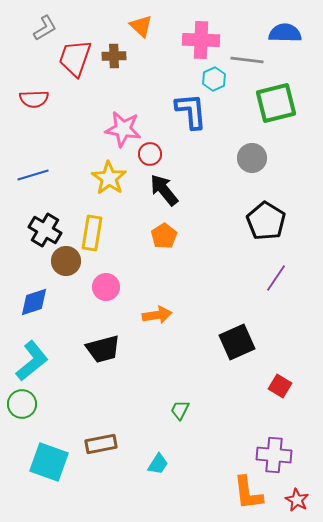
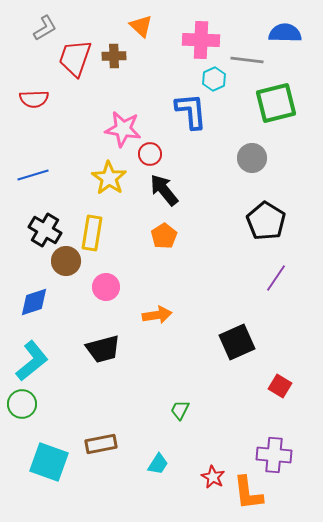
red star: moved 84 px left, 23 px up
